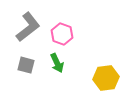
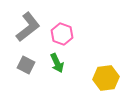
gray square: rotated 12 degrees clockwise
